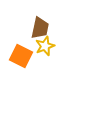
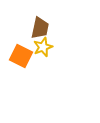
yellow star: moved 2 px left, 1 px down
